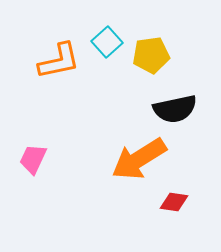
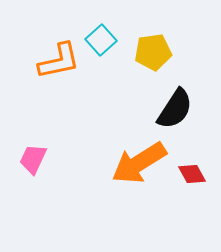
cyan square: moved 6 px left, 2 px up
yellow pentagon: moved 2 px right, 3 px up
black semicircle: rotated 45 degrees counterclockwise
orange arrow: moved 4 px down
red diamond: moved 18 px right, 28 px up; rotated 52 degrees clockwise
